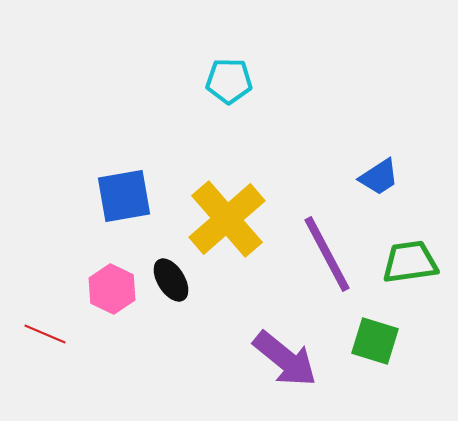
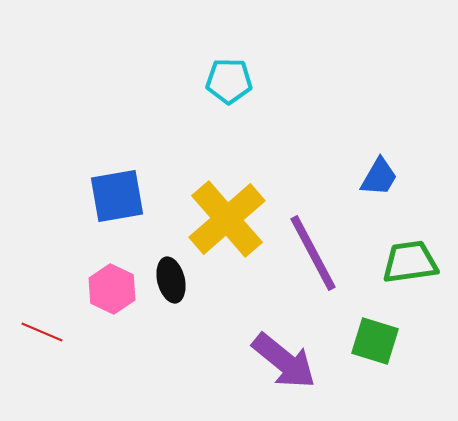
blue trapezoid: rotated 27 degrees counterclockwise
blue square: moved 7 px left
purple line: moved 14 px left, 1 px up
black ellipse: rotated 18 degrees clockwise
red line: moved 3 px left, 2 px up
purple arrow: moved 1 px left, 2 px down
